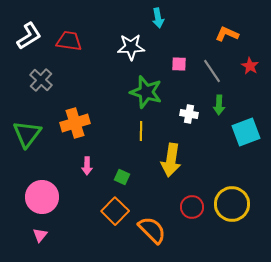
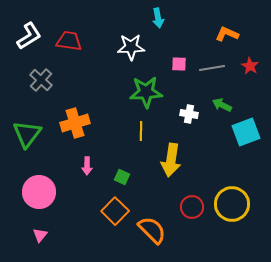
gray line: moved 3 px up; rotated 65 degrees counterclockwise
green star: rotated 20 degrees counterclockwise
green arrow: moved 3 px right; rotated 114 degrees clockwise
pink circle: moved 3 px left, 5 px up
